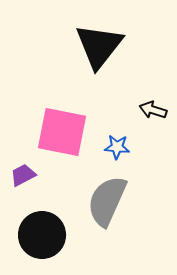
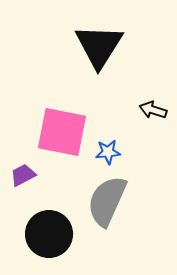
black triangle: rotated 6 degrees counterclockwise
blue star: moved 9 px left, 5 px down; rotated 10 degrees counterclockwise
black circle: moved 7 px right, 1 px up
